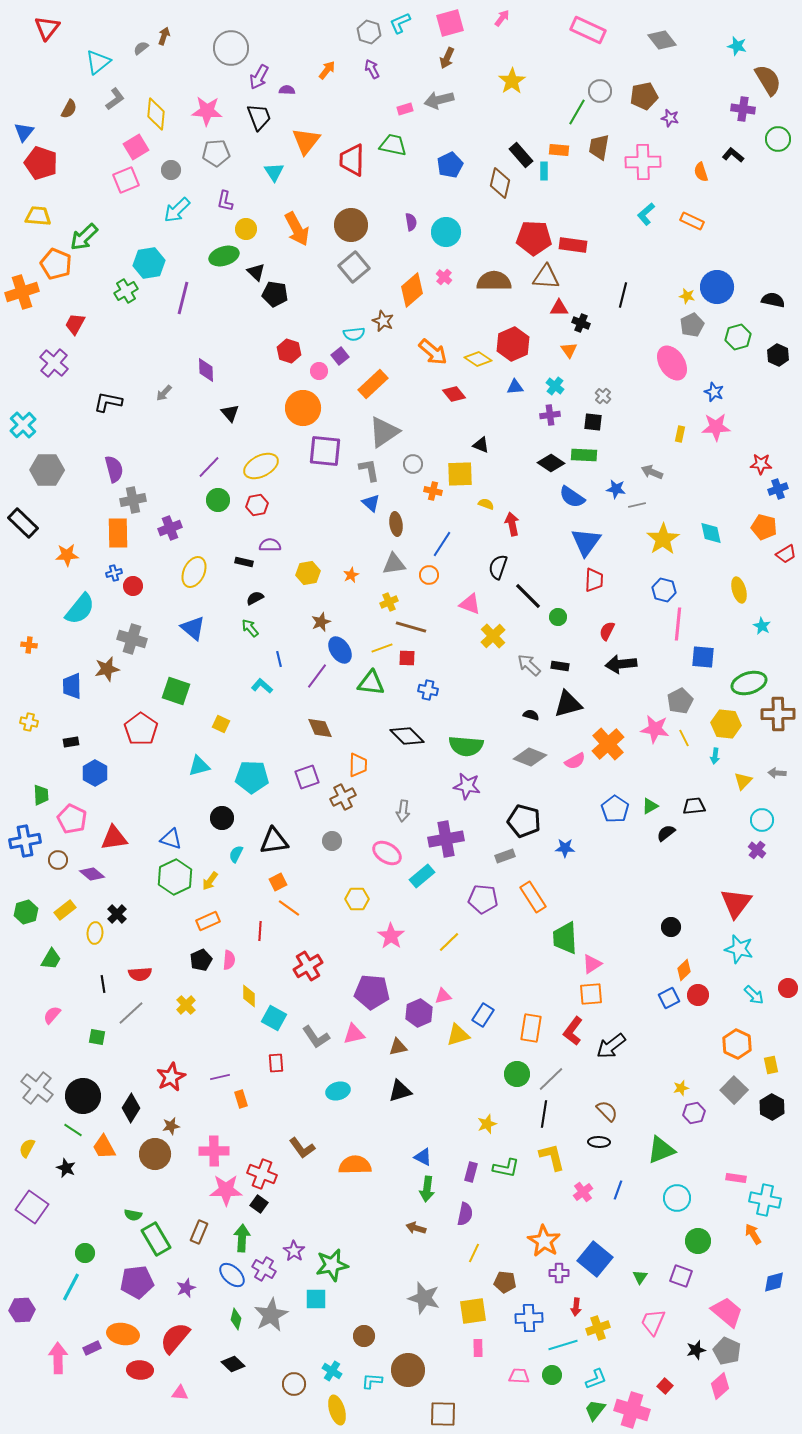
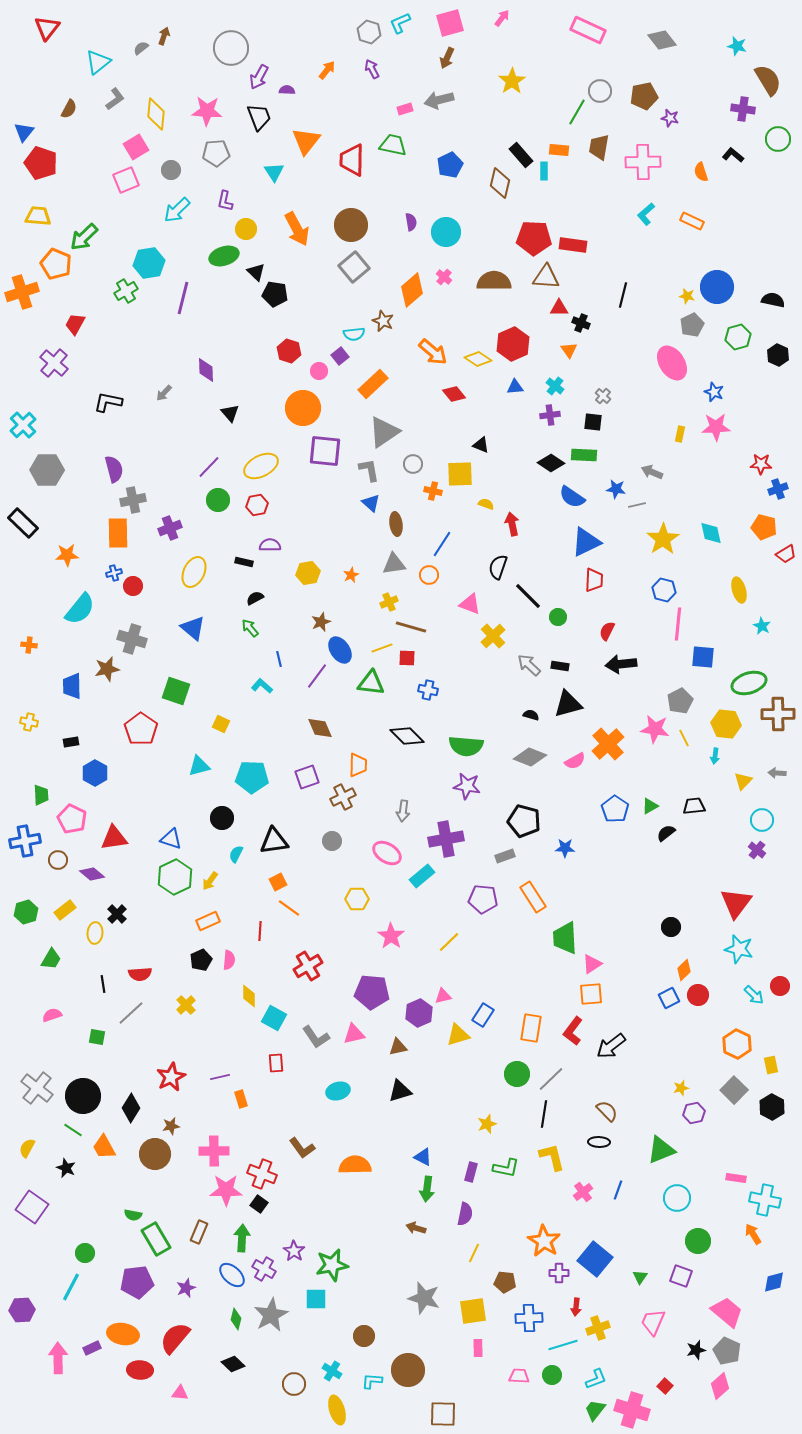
blue triangle at (586, 542): rotated 28 degrees clockwise
red circle at (788, 988): moved 8 px left, 2 px up
pink semicircle at (52, 1015): rotated 30 degrees clockwise
